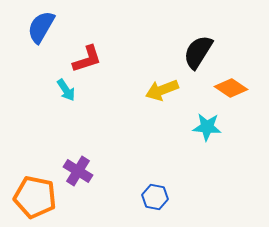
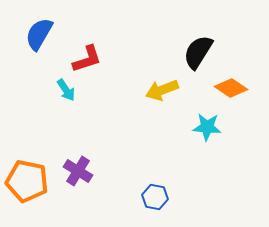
blue semicircle: moved 2 px left, 7 px down
orange pentagon: moved 8 px left, 16 px up
